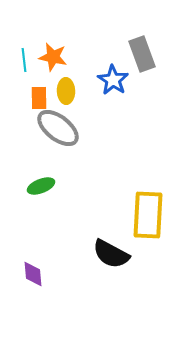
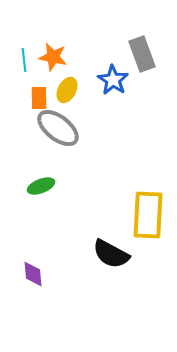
yellow ellipse: moved 1 px right, 1 px up; rotated 30 degrees clockwise
